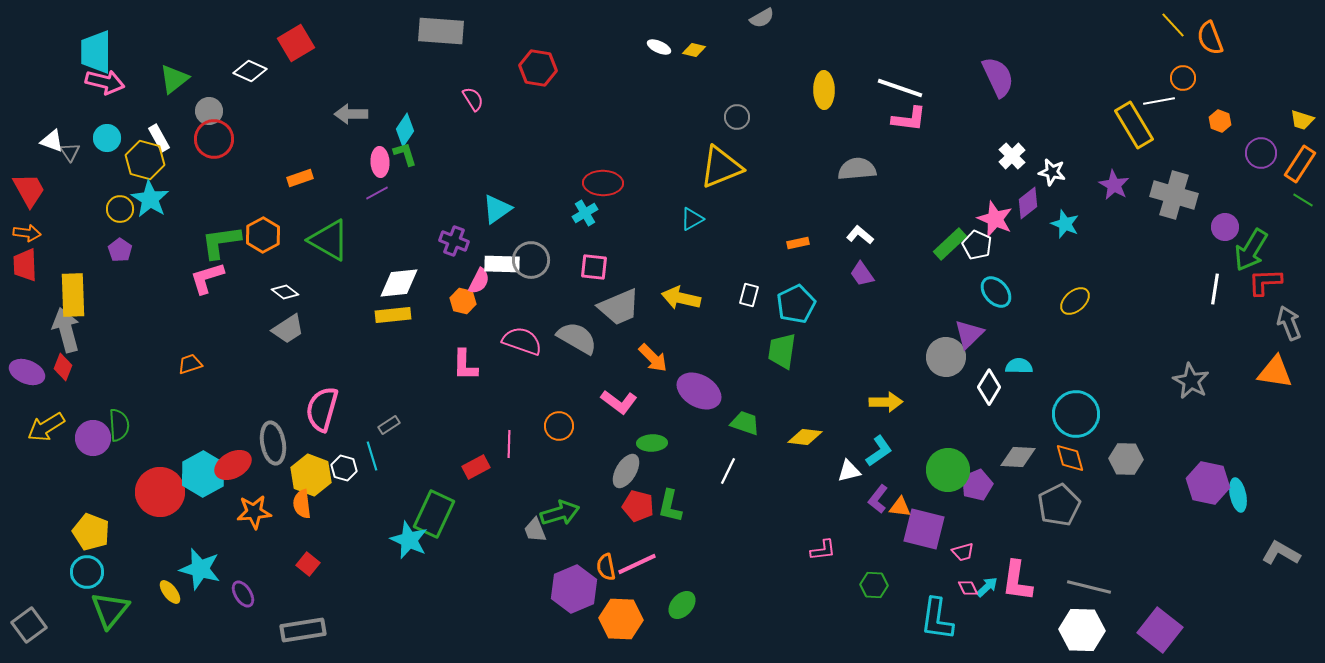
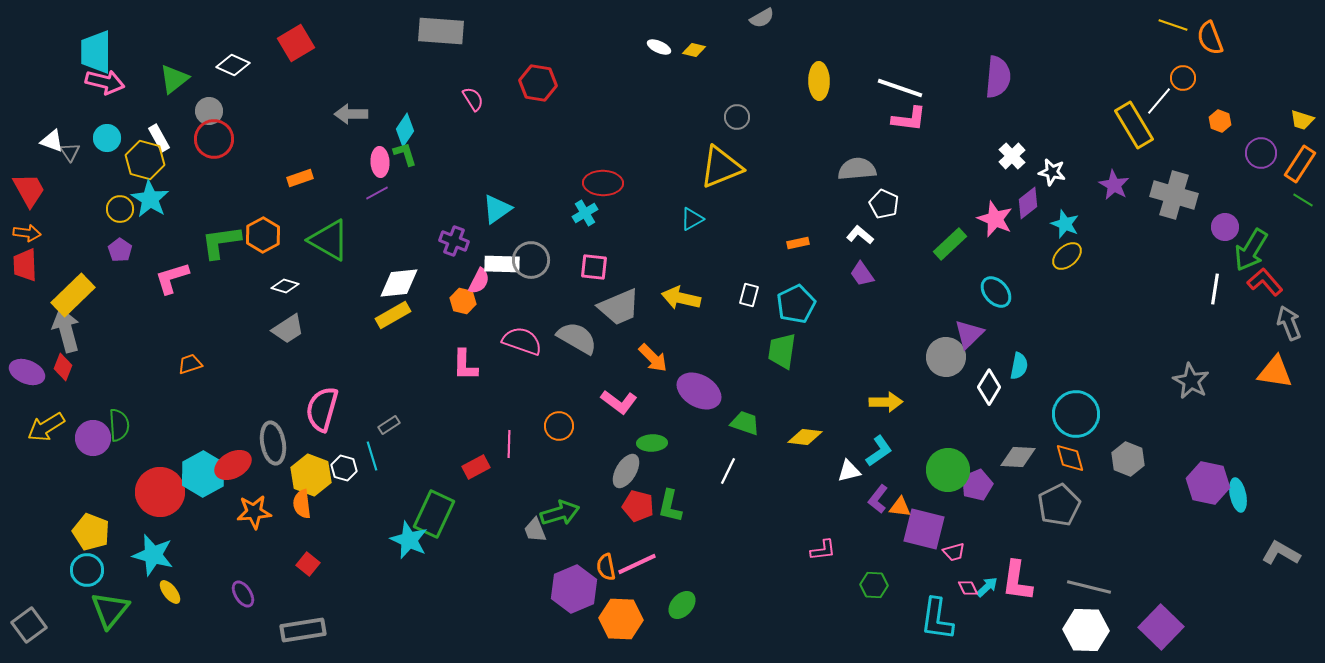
yellow line at (1173, 25): rotated 28 degrees counterclockwise
red hexagon at (538, 68): moved 15 px down
white diamond at (250, 71): moved 17 px left, 6 px up
purple semicircle at (998, 77): rotated 30 degrees clockwise
yellow ellipse at (824, 90): moved 5 px left, 9 px up
white line at (1159, 101): rotated 40 degrees counterclockwise
white pentagon at (977, 245): moved 93 px left, 41 px up
pink L-shape at (207, 278): moved 35 px left
red L-shape at (1265, 282): rotated 51 degrees clockwise
white diamond at (285, 292): moved 6 px up; rotated 20 degrees counterclockwise
yellow rectangle at (73, 295): rotated 48 degrees clockwise
yellow ellipse at (1075, 301): moved 8 px left, 45 px up
yellow rectangle at (393, 315): rotated 24 degrees counterclockwise
cyan semicircle at (1019, 366): rotated 100 degrees clockwise
gray hexagon at (1126, 459): moved 2 px right; rotated 20 degrees clockwise
pink trapezoid at (963, 552): moved 9 px left
cyan star at (200, 569): moved 47 px left, 14 px up
cyan circle at (87, 572): moved 2 px up
white hexagon at (1082, 630): moved 4 px right
purple square at (1160, 630): moved 1 px right, 3 px up; rotated 6 degrees clockwise
